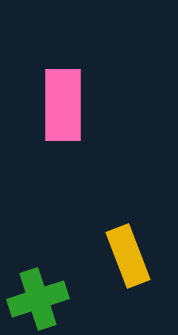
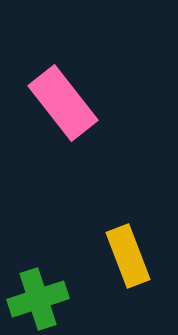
pink rectangle: moved 2 px up; rotated 38 degrees counterclockwise
